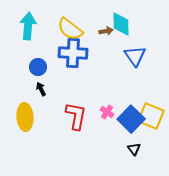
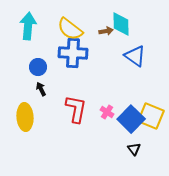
blue triangle: rotated 20 degrees counterclockwise
red L-shape: moved 7 px up
